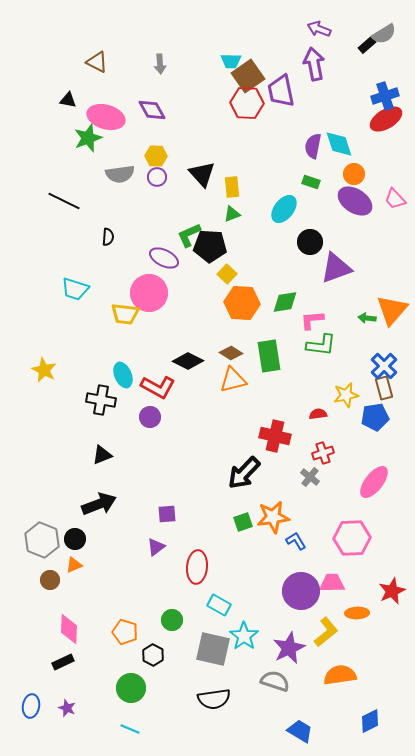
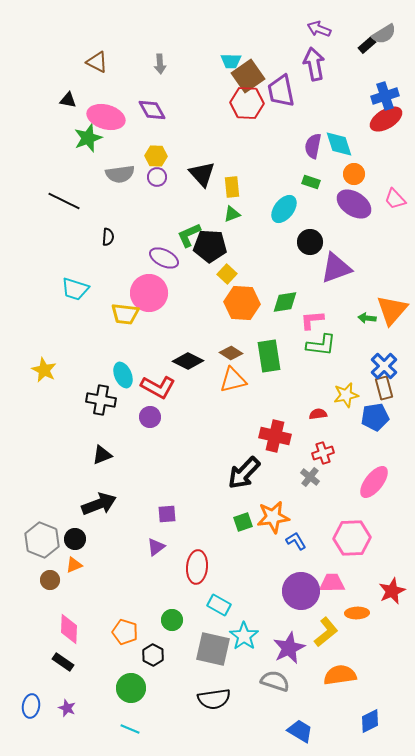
purple ellipse at (355, 201): moved 1 px left, 3 px down
black rectangle at (63, 662): rotated 60 degrees clockwise
